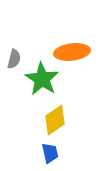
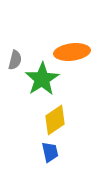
gray semicircle: moved 1 px right, 1 px down
green star: rotated 8 degrees clockwise
blue trapezoid: moved 1 px up
